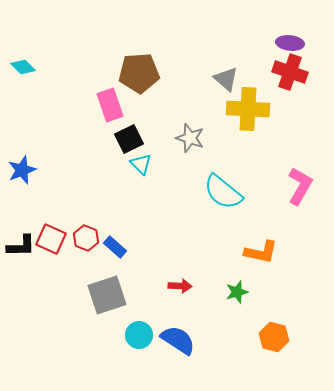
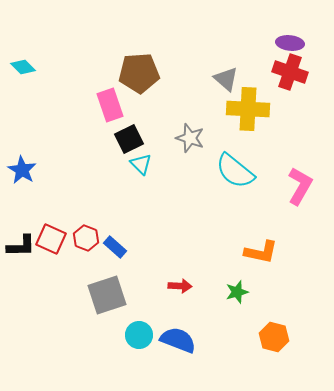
blue star: rotated 20 degrees counterclockwise
cyan semicircle: moved 12 px right, 21 px up
blue semicircle: rotated 12 degrees counterclockwise
